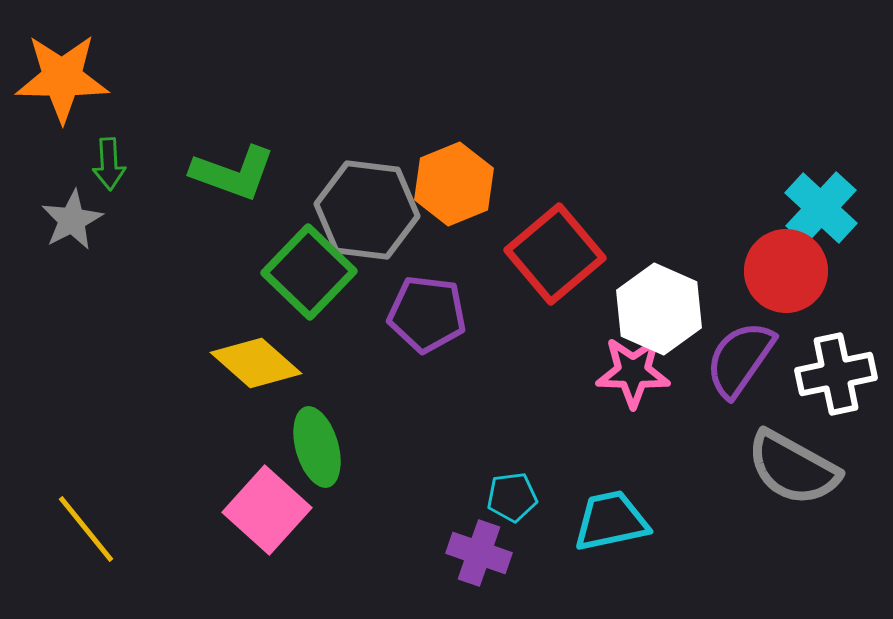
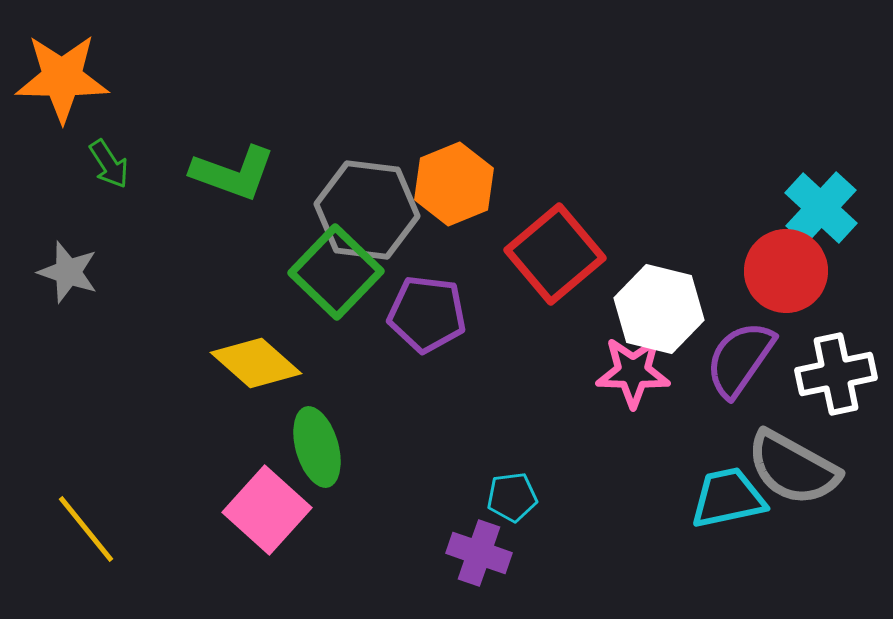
green arrow: rotated 30 degrees counterclockwise
gray star: moved 4 px left, 52 px down; rotated 26 degrees counterclockwise
green square: moved 27 px right
white hexagon: rotated 10 degrees counterclockwise
cyan trapezoid: moved 117 px right, 23 px up
